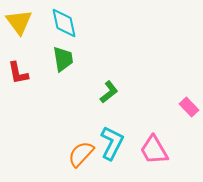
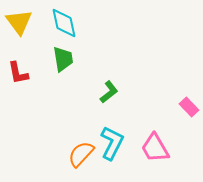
pink trapezoid: moved 1 px right, 2 px up
